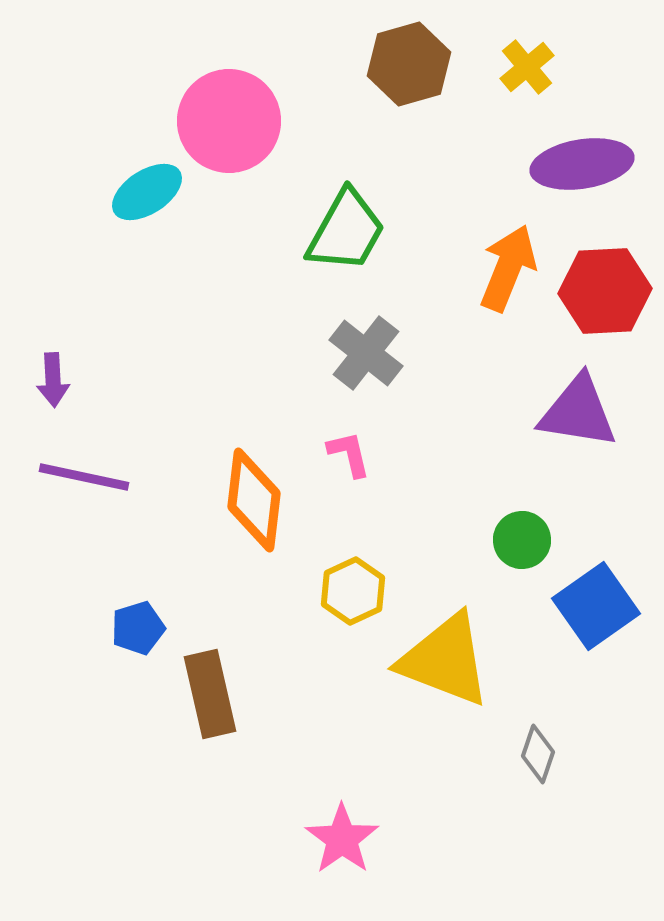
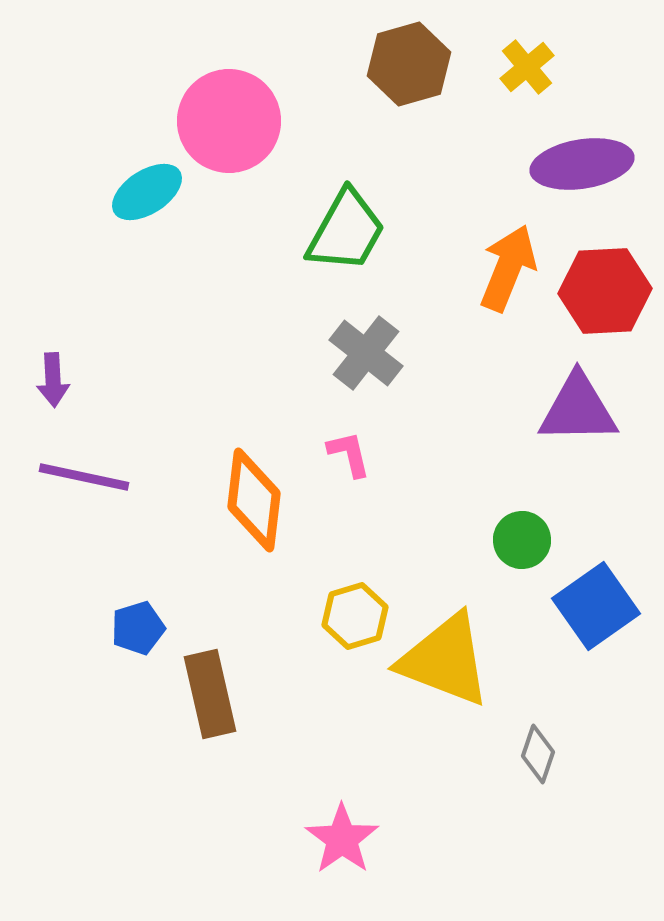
purple triangle: moved 3 px up; rotated 10 degrees counterclockwise
yellow hexagon: moved 2 px right, 25 px down; rotated 8 degrees clockwise
